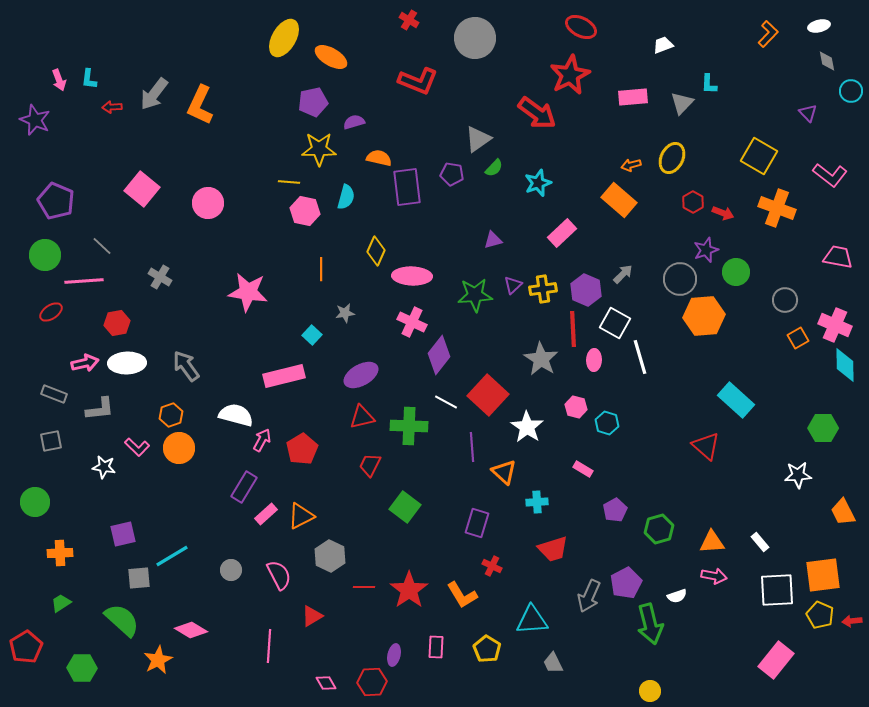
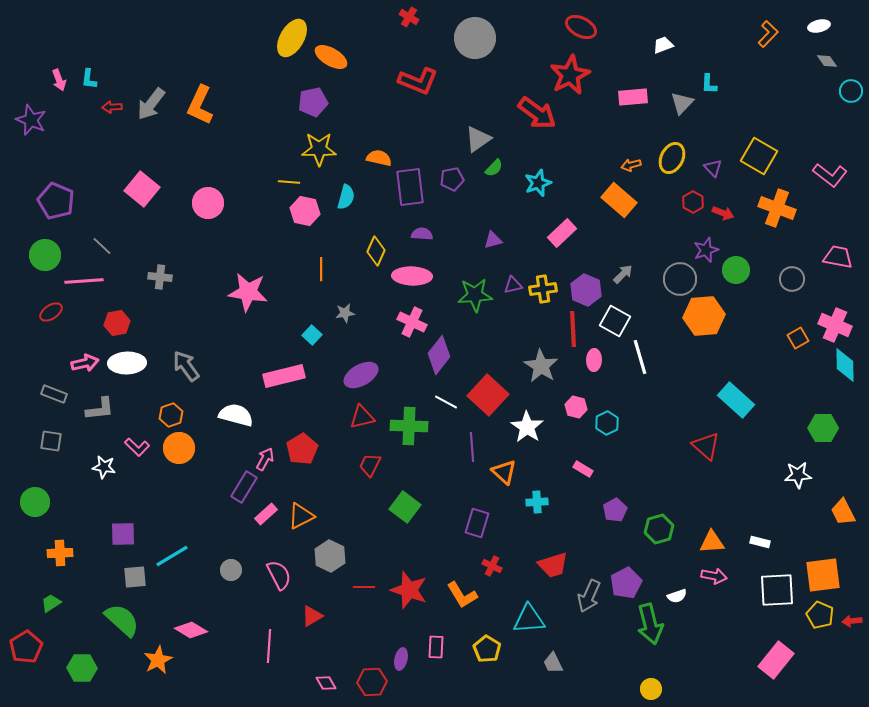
red cross at (409, 20): moved 3 px up
yellow ellipse at (284, 38): moved 8 px right
gray diamond at (827, 61): rotated 25 degrees counterclockwise
gray arrow at (154, 94): moved 3 px left, 10 px down
purple triangle at (808, 113): moved 95 px left, 55 px down
purple star at (35, 120): moved 4 px left
purple semicircle at (354, 122): moved 68 px right, 112 px down; rotated 20 degrees clockwise
purple pentagon at (452, 174): moved 5 px down; rotated 20 degrees counterclockwise
purple rectangle at (407, 187): moved 3 px right
green circle at (736, 272): moved 2 px up
gray cross at (160, 277): rotated 25 degrees counterclockwise
purple triangle at (513, 285): rotated 30 degrees clockwise
gray circle at (785, 300): moved 7 px right, 21 px up
white square at (615, 323): moved 2 px up
gray star at (541, 359): moved 7 px down
cyan hexagon at (607, 423): rotated 15 degrees clockwise
pink arrow at (262, 440): moved 3 px right, 19 px down
gray square at (51, 441): rotated 20 degrees clockwise
purple square at (123, 534): rotated 12 degrees clockwise
white rectangle at (760, 542): rotated 36 degrees counterclockwise
red trapezoid at (553, 549): moved 16 px down
gray square at (139, 578): moved 4 px left, 1 px up
red star at (409, 590): rotated 18 degrees counterclockwise
green trapezoid at (61, 603): moved 10 px left
cyan triangle at (532, 620): moved 3 px left, 1 px up
purple ellipse at (394, 655): moved 7 px right, 4 px down
yellow circle at (650, 691): moved 1 px right, 2 px up
